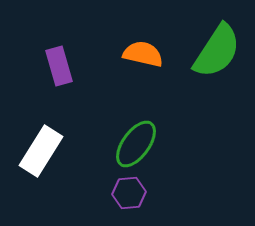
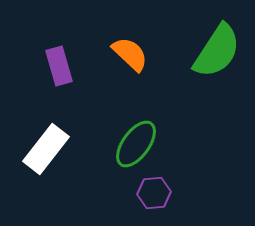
orange semicircle: moved 13 px left; rotated 30 degrees clockwise
white rectangle: moved 5 px right, 2 px up; rotated 6 degrees clockwise
purple hexagon: moved 25 px right
